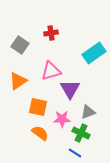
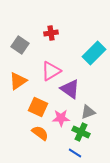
cyan rectangle: rotated 10 degrees counterclockwise
pink triangle: rotated 15 degrees counterclockwise
purple triangle: rotated 25 degrees counterclockwise
orange square: rotated 12 degrees clockwise
pink star: moved 1 px left, 1 px up
green cross: moved 1 px up
